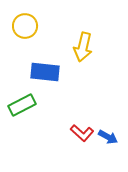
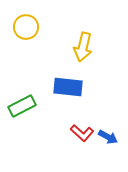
yellow circle: moved 1 px right, 1 px down
blue rectangle: moved 23 px right, 15 px down
green rectangle: moved 1 px down
